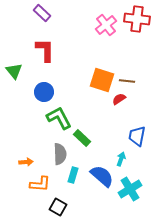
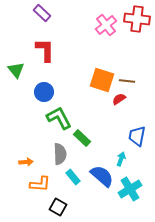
green triangle: moved 2 px right, 1 px up
cyan rectangle: moved 2 px down; rotated 56 degrees counterclockwise
